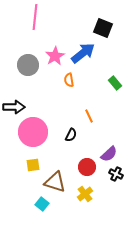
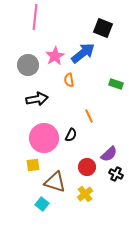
green rectangle: moved 1 px right, 1 px down; rotated 32 degrees counterclockwise
black arrow: moved 23 px right, 8 px up; rotated 10 degrees counterclockwise
pink circle: moved 11 px right, 6 px down
